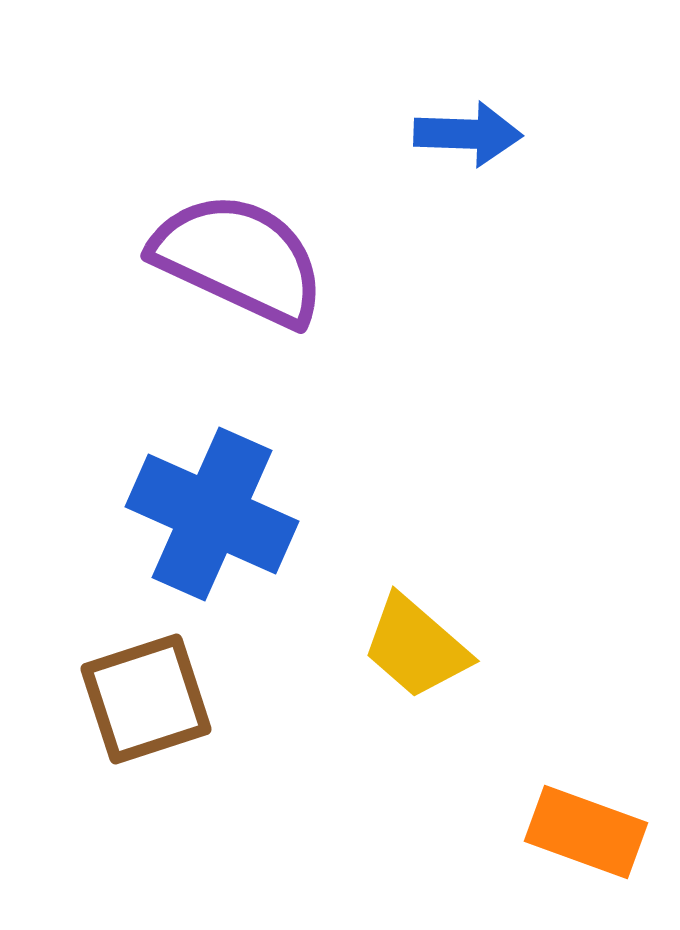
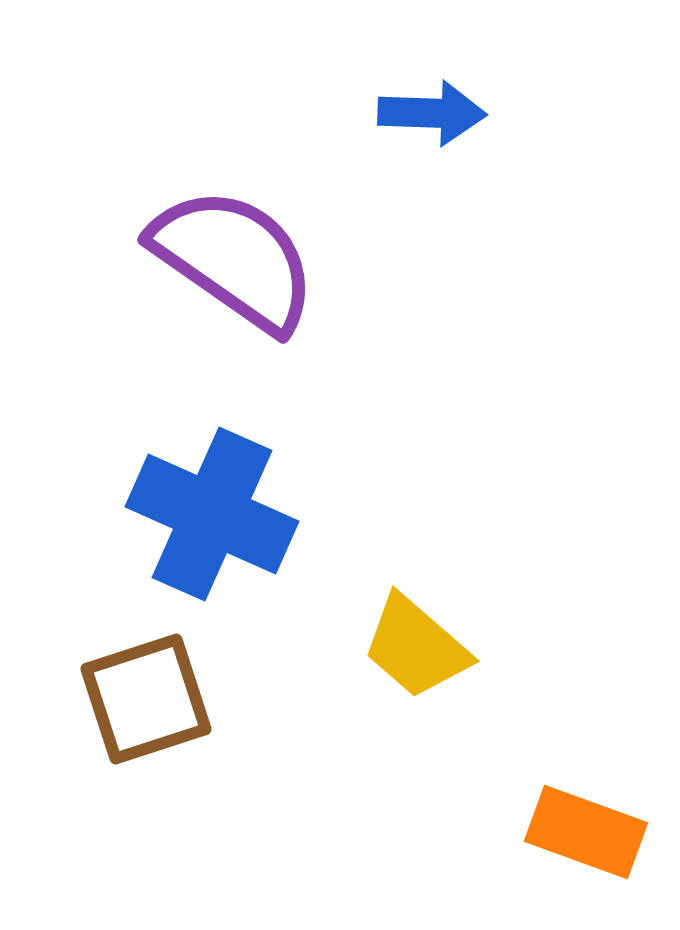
blue arrow: moved 36 px left, 21 px up
purple semicircle: moved 5 px left; rotated 10 degrees clockwise
